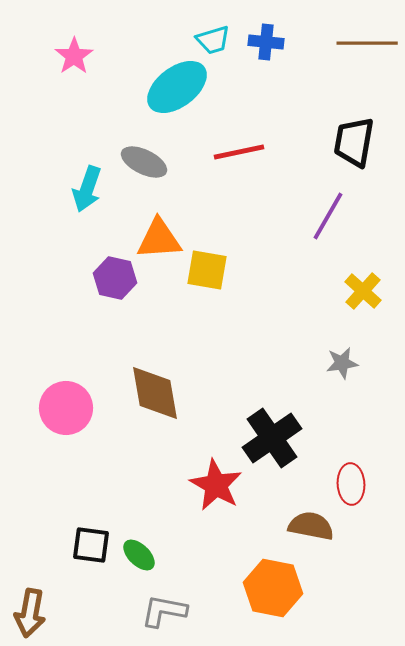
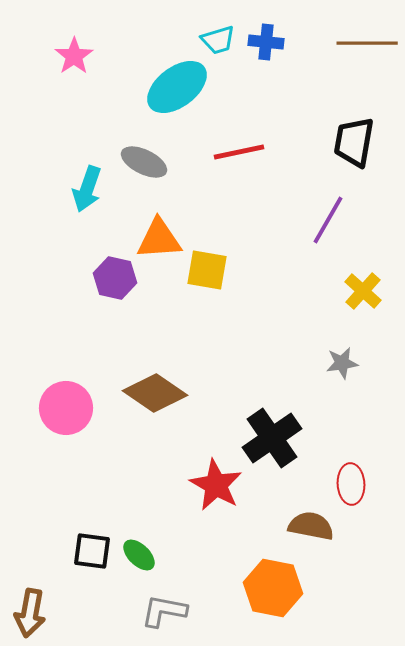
cyan trapezoid: moved 5 px right
purple line: moved 4 px down
brown diamond: rotated 46 degrees counterclockwise
black square: moved 1 px right, 6 px down
